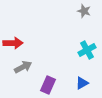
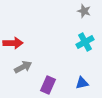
cyan cross: moved 2 px left, 8 px up
blue triangle: rotated 16 degrees clockwise
